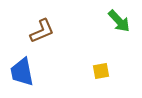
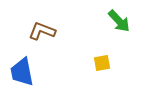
brown L-shape: rotated 136 degrees counterclockwise
yellow square: moved 1 px right, 8 px up
